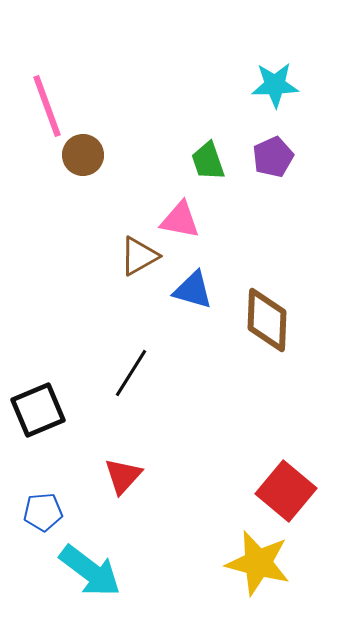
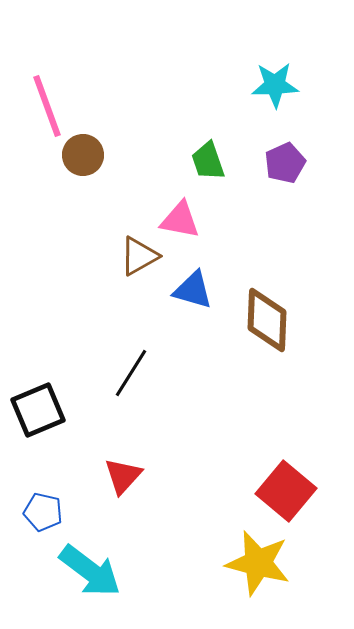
purple pentagon: moved 12 px right, 6 px down
blue pentagon: rotated 18 degrees clockwise
